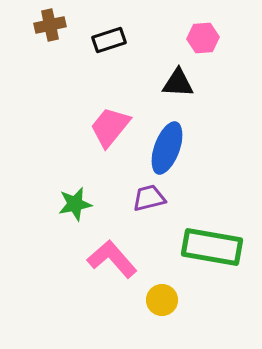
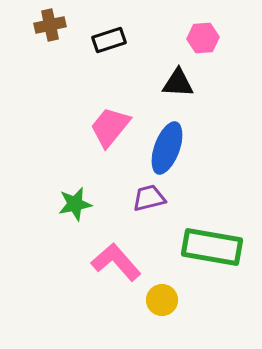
pink L-shape: moved 4 px right, 3 px down
